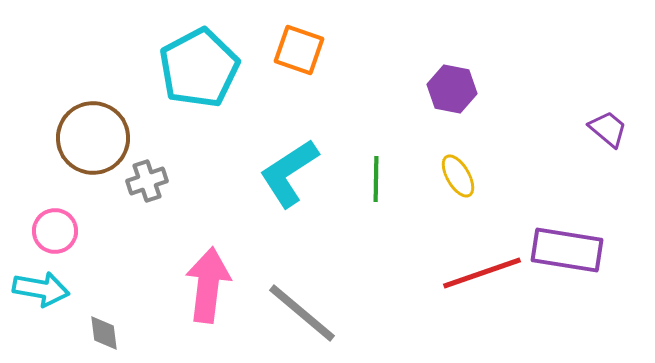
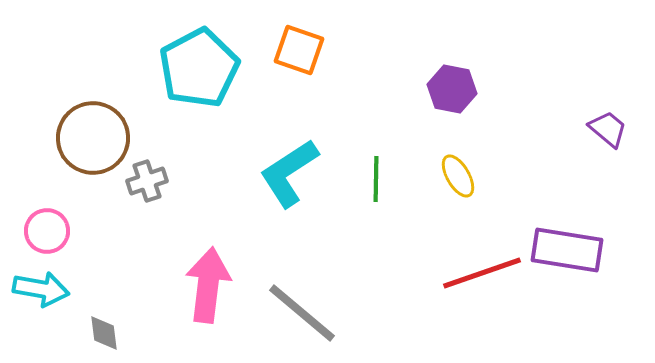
pink circle: moved 8 px left
